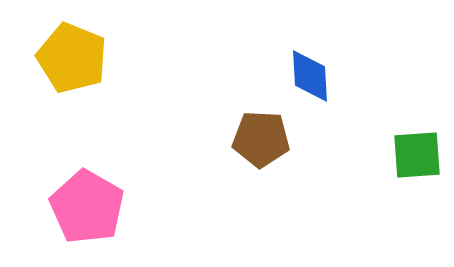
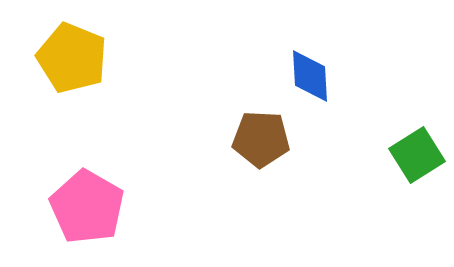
green square: rotated 28 degrees counterclockwise
